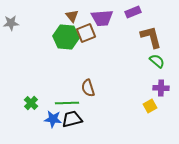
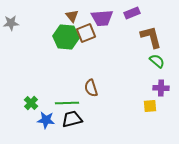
purple rectangle: moved 1 px left, 1 px down
brown semicircle: moved 3 px right
yellow square: rotated 24 degrees clockwise
blue star: moved 7 px left, 1 px down
